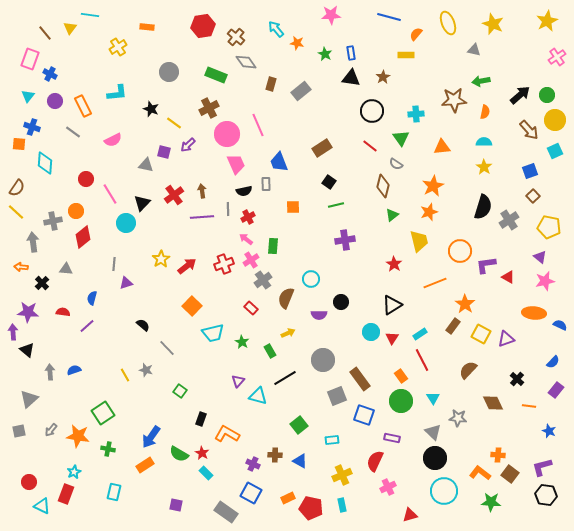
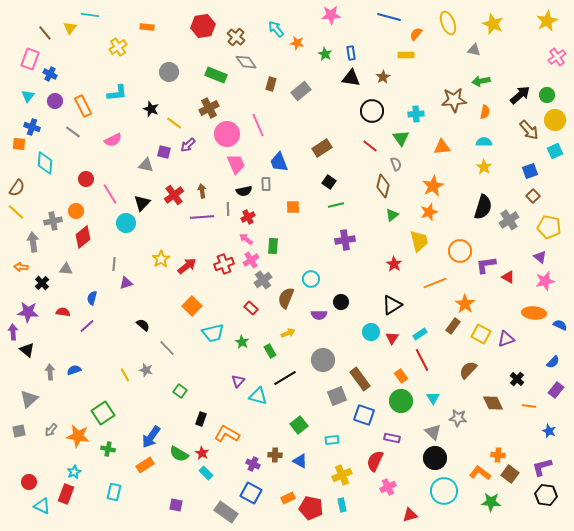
gray semicircle at (396, 164): rotated 144 degrees counterclockwise
